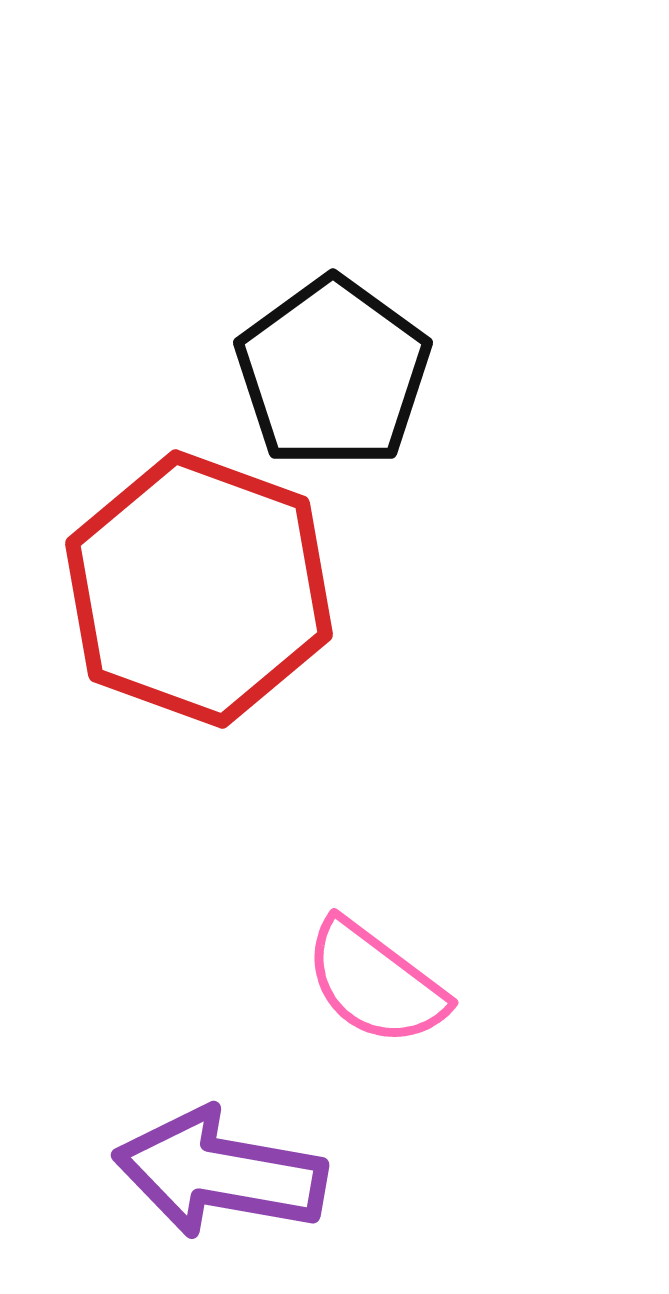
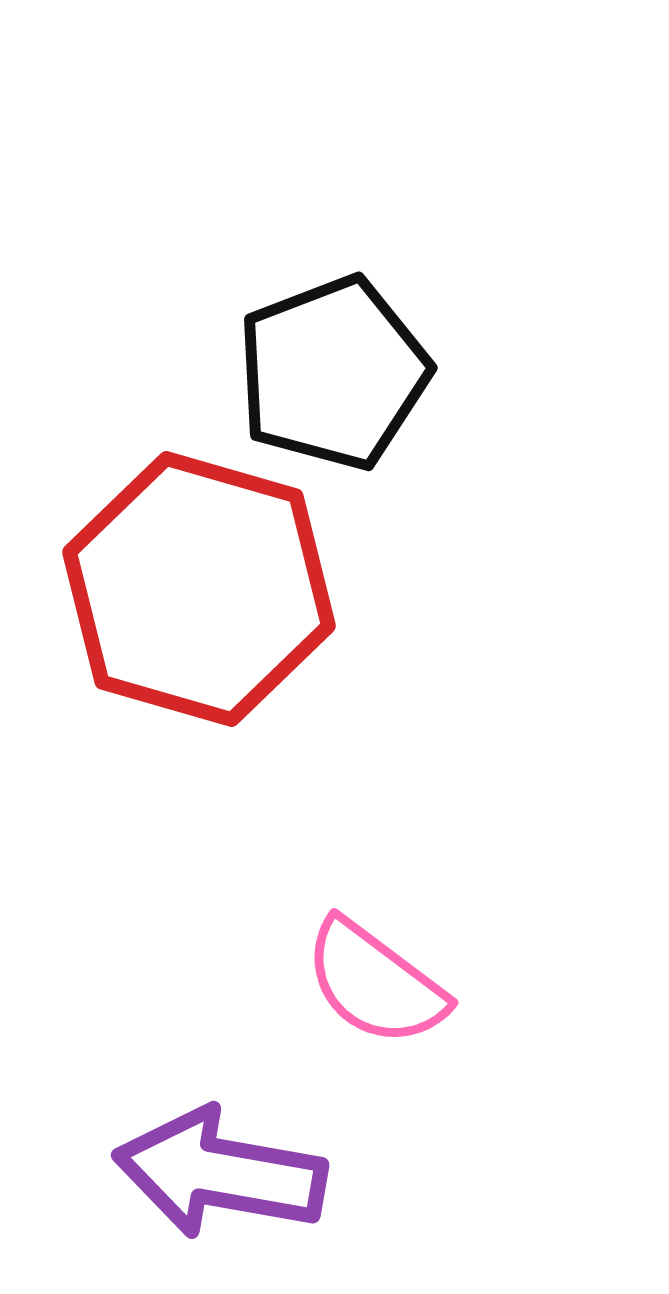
black pentagon: rotated 15 degrees clockwise
red hexagon: rotated 4 degrees counterclockwise
